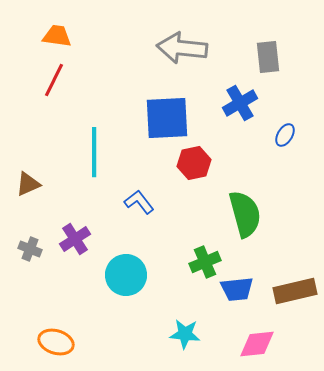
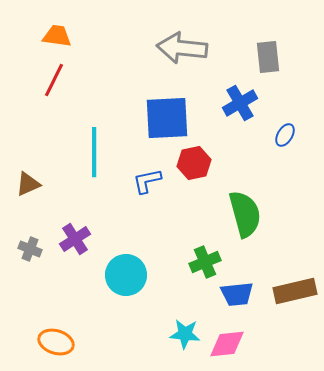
blue L-shape: moved 8 px right, 21 px up; rotated 64 degrees counterclockwise
blue trapezoid: moved 5 px down
pink diamond: moved 30 px left
